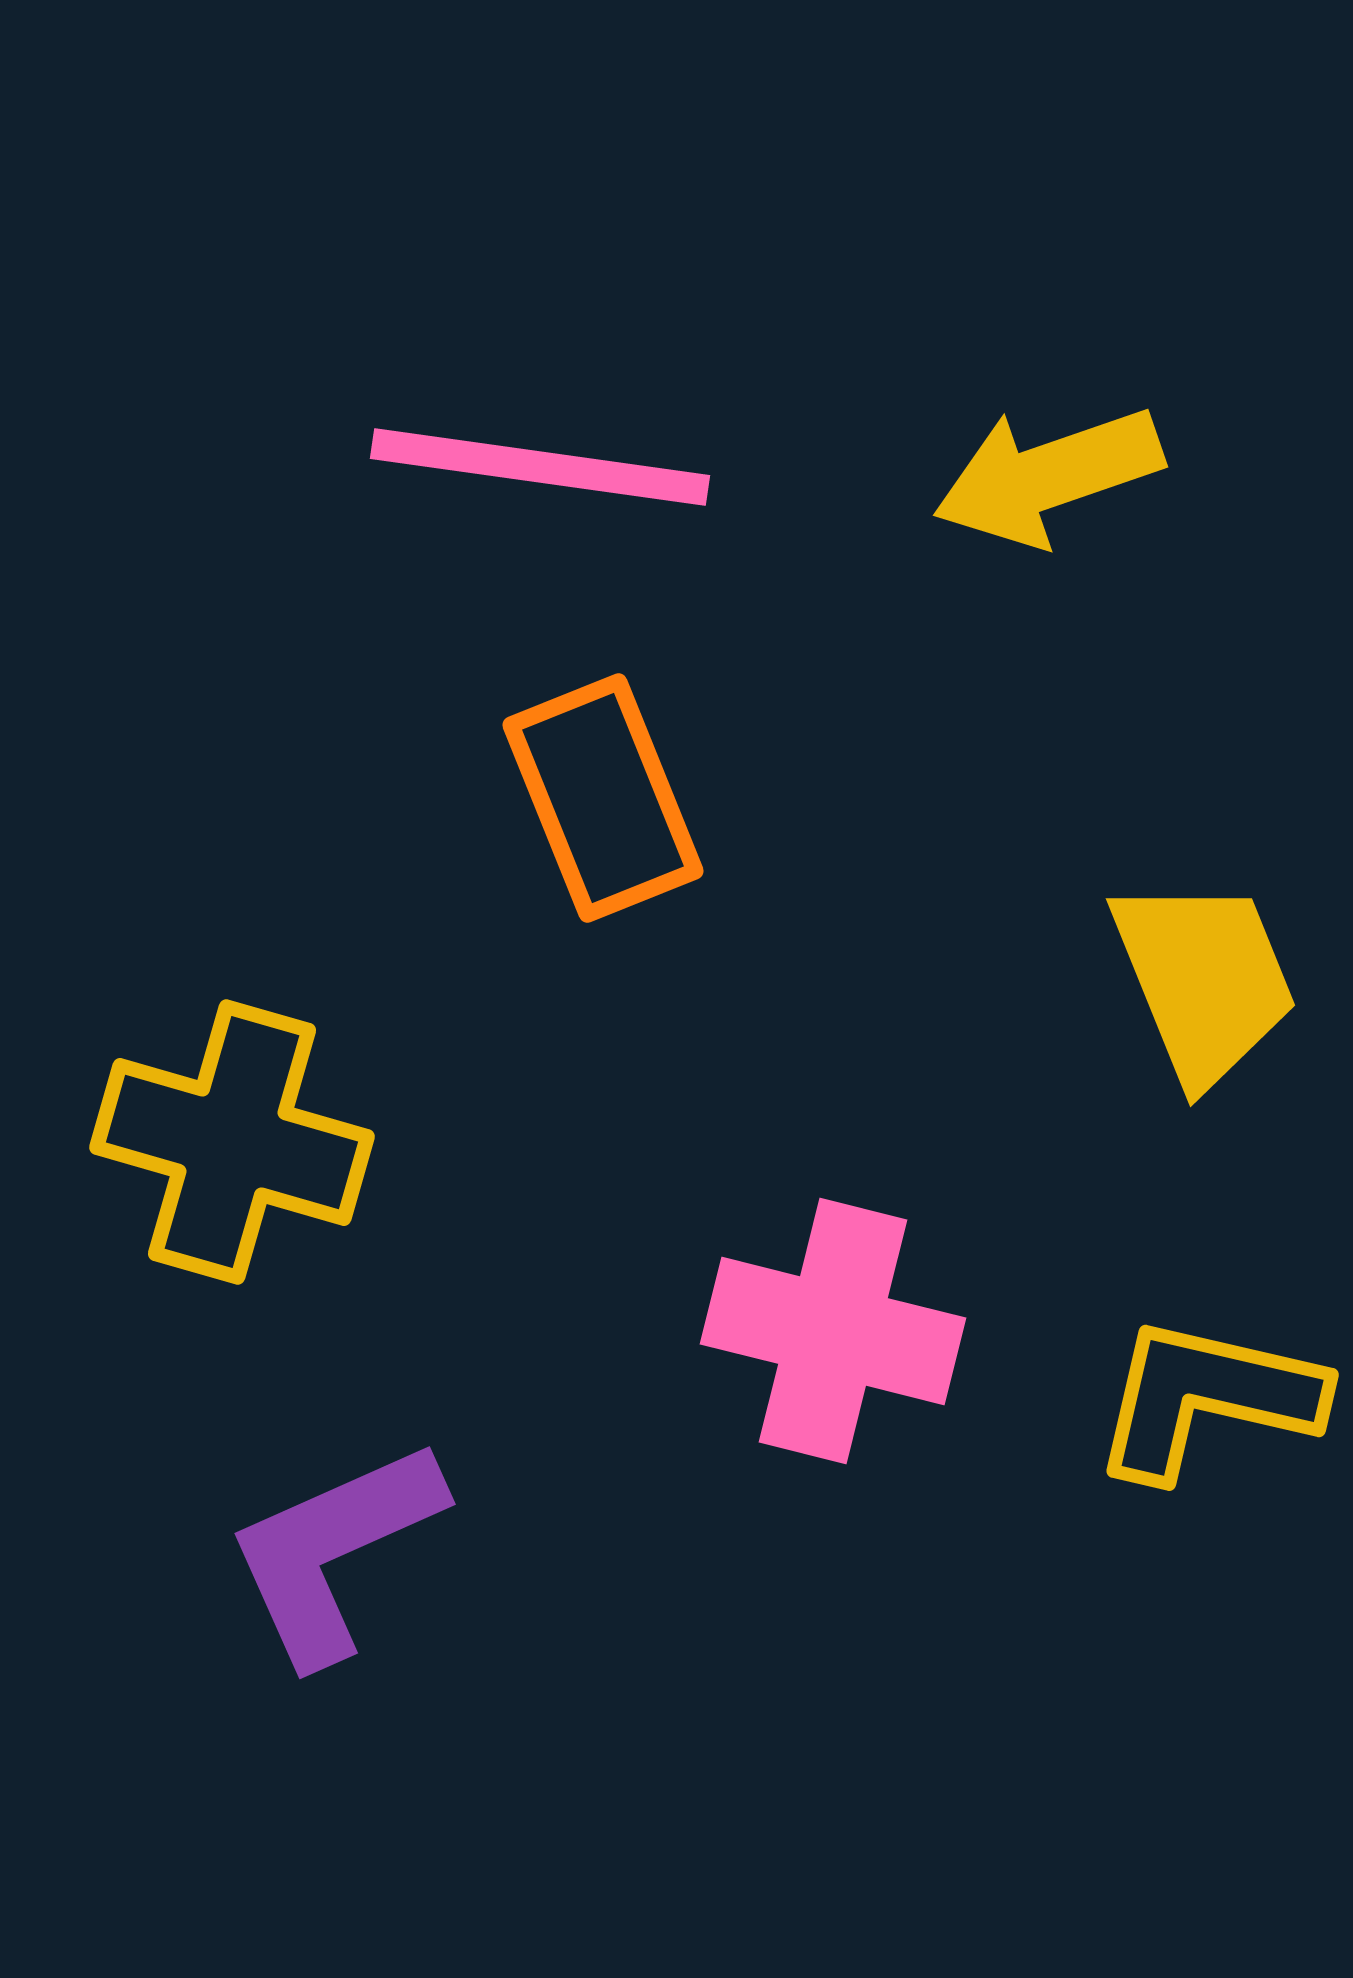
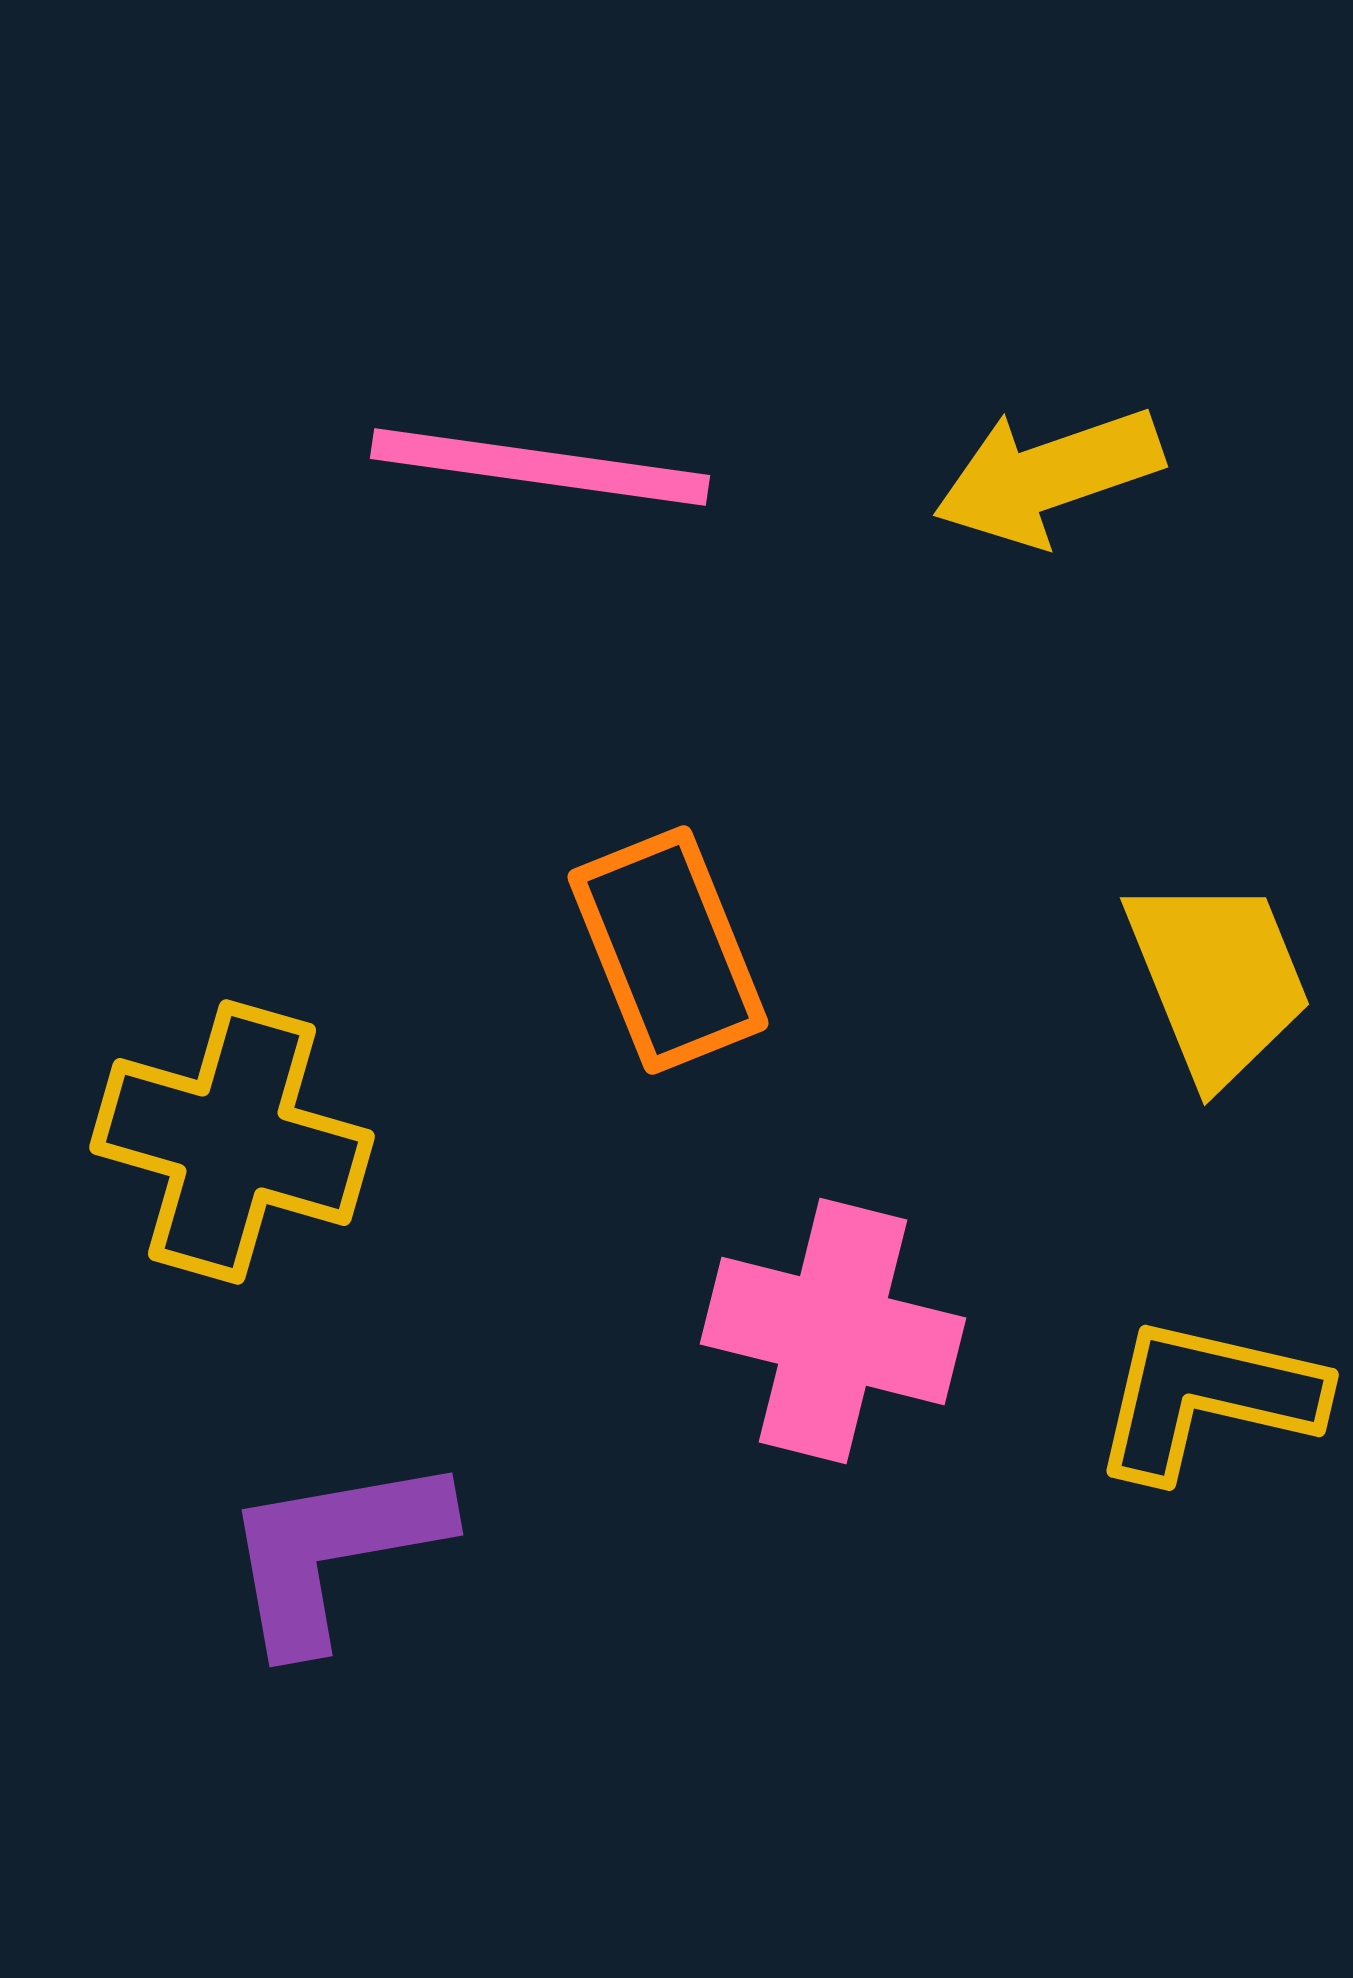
orange rectangle: moved 65 px right, 152 px down
yellow trapezoid: moved 14 px right, 1 px up
purple L-shape: rotated 14 degrees clockwise
